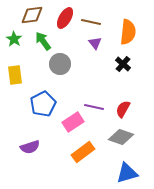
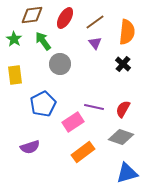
brown line: moved 4 px right; rotated 48 degrees counterclockwise
orange semicircle: moved 1 px left
